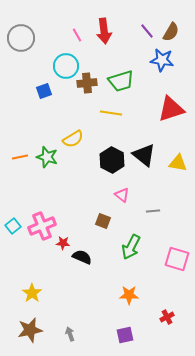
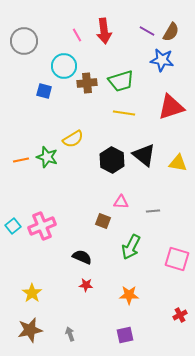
purple line: rotated 21 degrees counterclockwise
gray circle: moved 3 px right, 3 px down
cyan circle: moved 2 px left
blue square: rotated 35 degrees clockwise
red triangle: moved 2 px up
yellow line: moved 13 px right
orange line: moved 1 px right, 3 px down
pink triangle: moved 1 px left, 7 px down; rotated 35 degrees counterclockwise
red star: moved 23 px right, 42 px down
red cross: moved 13 px right, 2 px up
